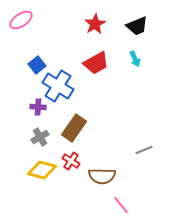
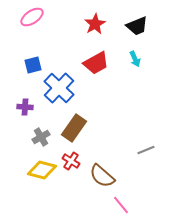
pink ellipse: moved 11 px right, 3 px up
blue square: moved 4 px left; rotated 24 degrees clockwise
blue cross: moved 1 px right, 2 px down; rotated 12 degrees clockwise
purple cross: moved 13 px left
gray cross: moved 1 px right
gray line: moved 2 px right
brown semicircle: rotated 40 degrees clockwise
